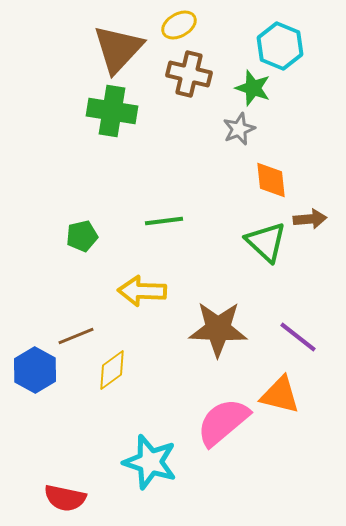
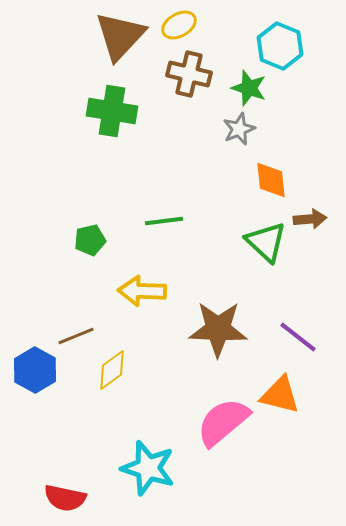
brown triangle: moved 2 px right, 13 px up
green star: moved 4 px left
green pentagon: moved 8 px right, 4 px down
cyan star: moved 2 px left, 6 px down
